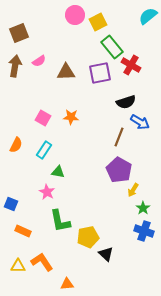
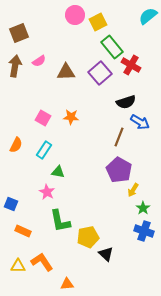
purple square: rotated 30 degrees counterclockwise
